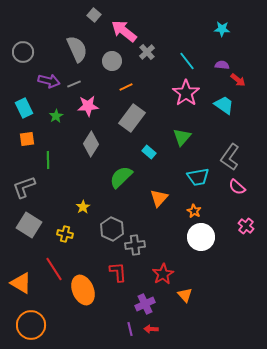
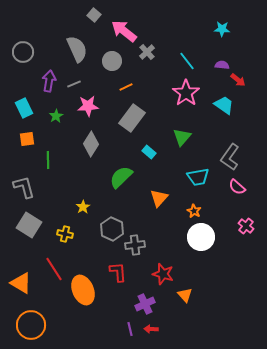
purple arrow at (49, 81): rotated 95 degrees counterclockwise
gray L-shape at (24, 187): rotated 95 degrees clockwise
red star at (163, 274): rotated 25 degrees counterclockwise
